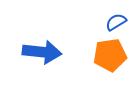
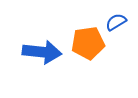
orange pentagon: moved 22 px left, 12 px up
